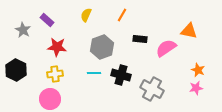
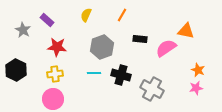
orange triangle: moved 3 px left
pink circle: moved 3 px right
